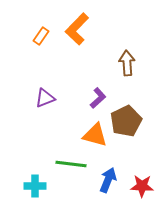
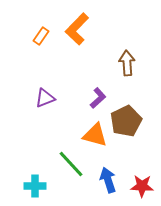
green line: rotated 40 degrees clockwise
blue arrow: rotated 40 degrees counterclockwise
